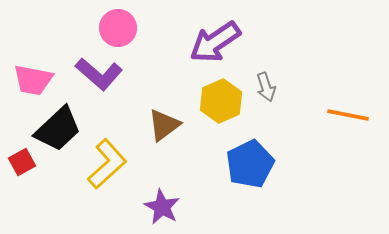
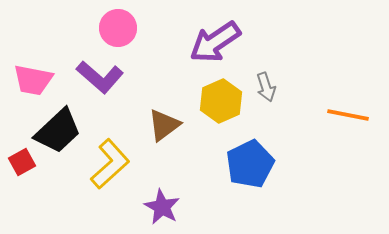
purple L-shape: moved 1 px right, 3 px down
black trapezoid: moved 2 px down
yellow L-shape: moved 3 px right
